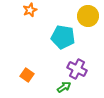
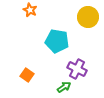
orange star: rotated 24 degrees counterclockwise
yellow circle: moved 1 px down
cyan pentagon: moved 6 px left, 4 px down
